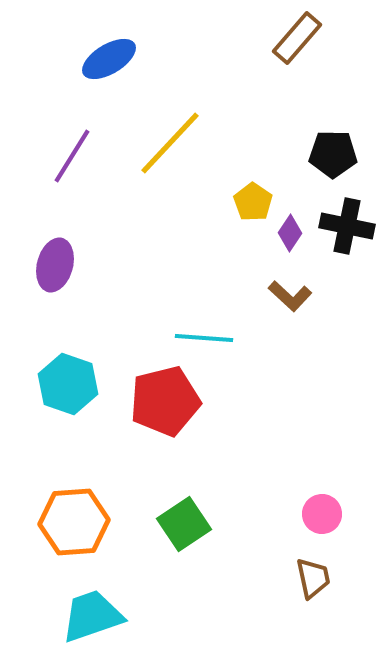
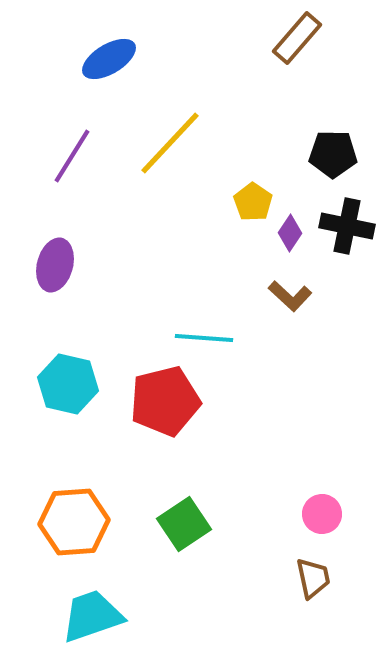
cyan hexagon: rotated 6 degrees counterclockwise
